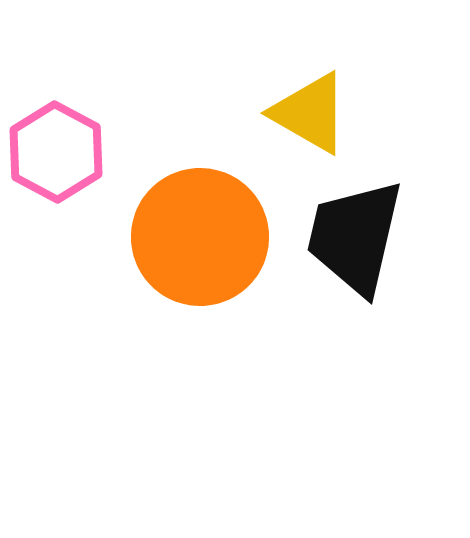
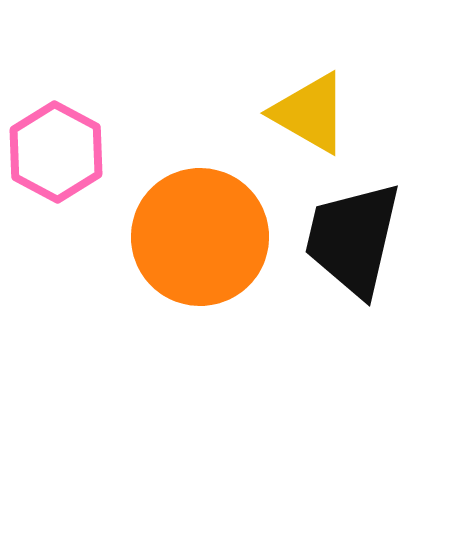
black trapezoid: moved 2 px left, 2 px down
